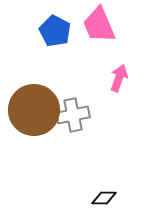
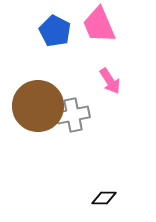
pink arrow: moved 9 px left, 3 px down; rotated 128 degrees clockwise
brown circle: moved 4 px right, 4 px up
